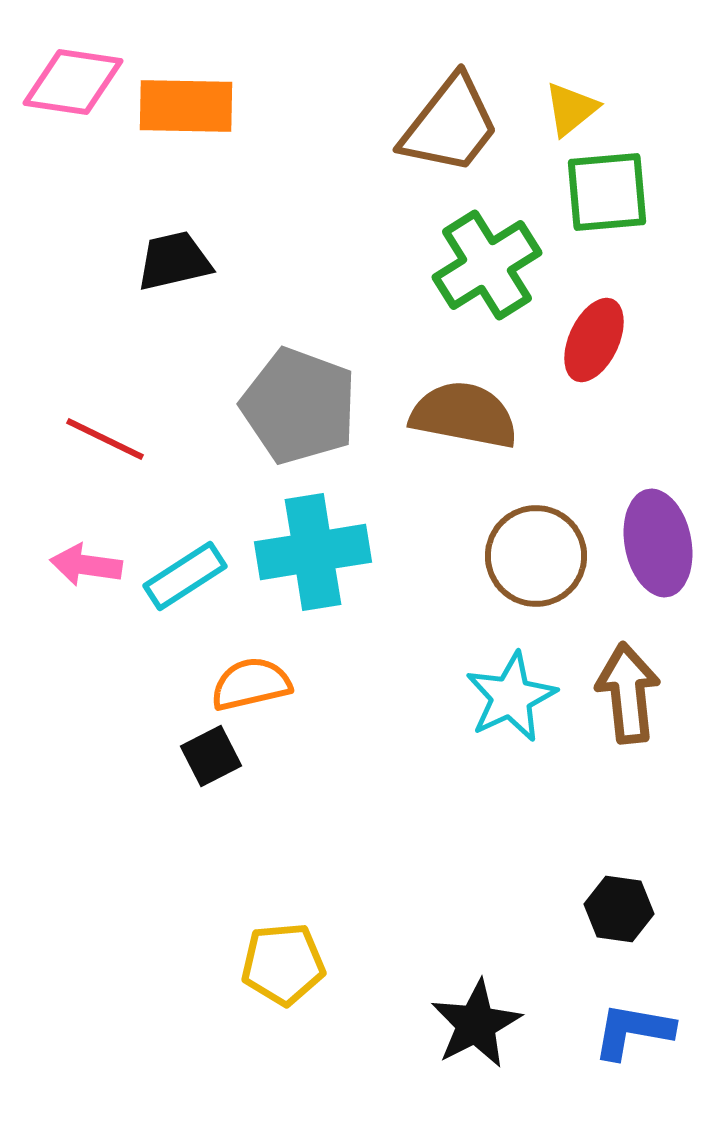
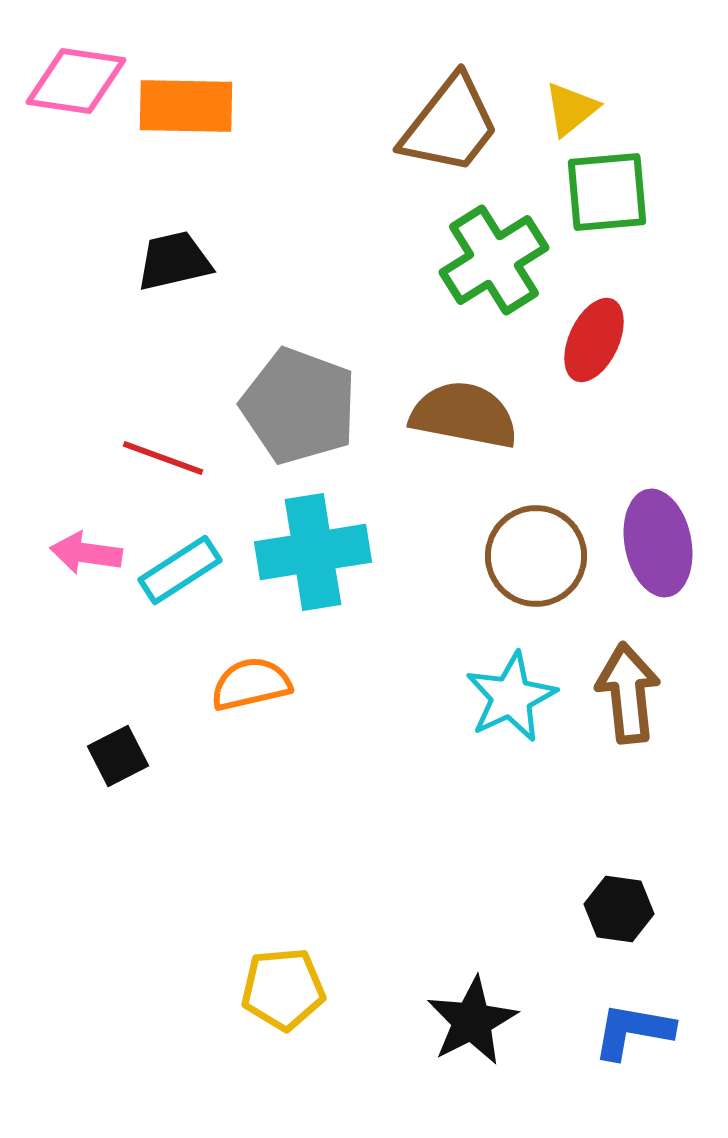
pink diamond: moved 3 px right, 1 px up
green cross: moved 7 px right, 5 px up
red line: moved 58 px right, 19 px down; rotated 6 degrees counterclockwise
pink arrow: moved 12 px up
cyan rectangle: moved 5 px left, 6 px up
black square: moved 93 px left
yellow pentagon: moved 25 px down
black star: moved 4 px left, 3 px up
